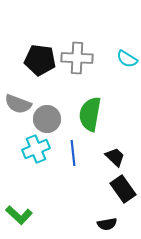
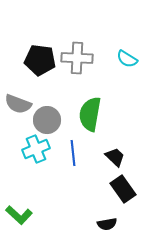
gray circle: moved 1 px down
